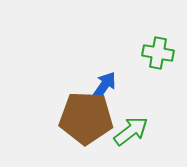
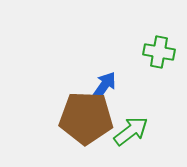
green cross: moved 1 px right, 1 px up
